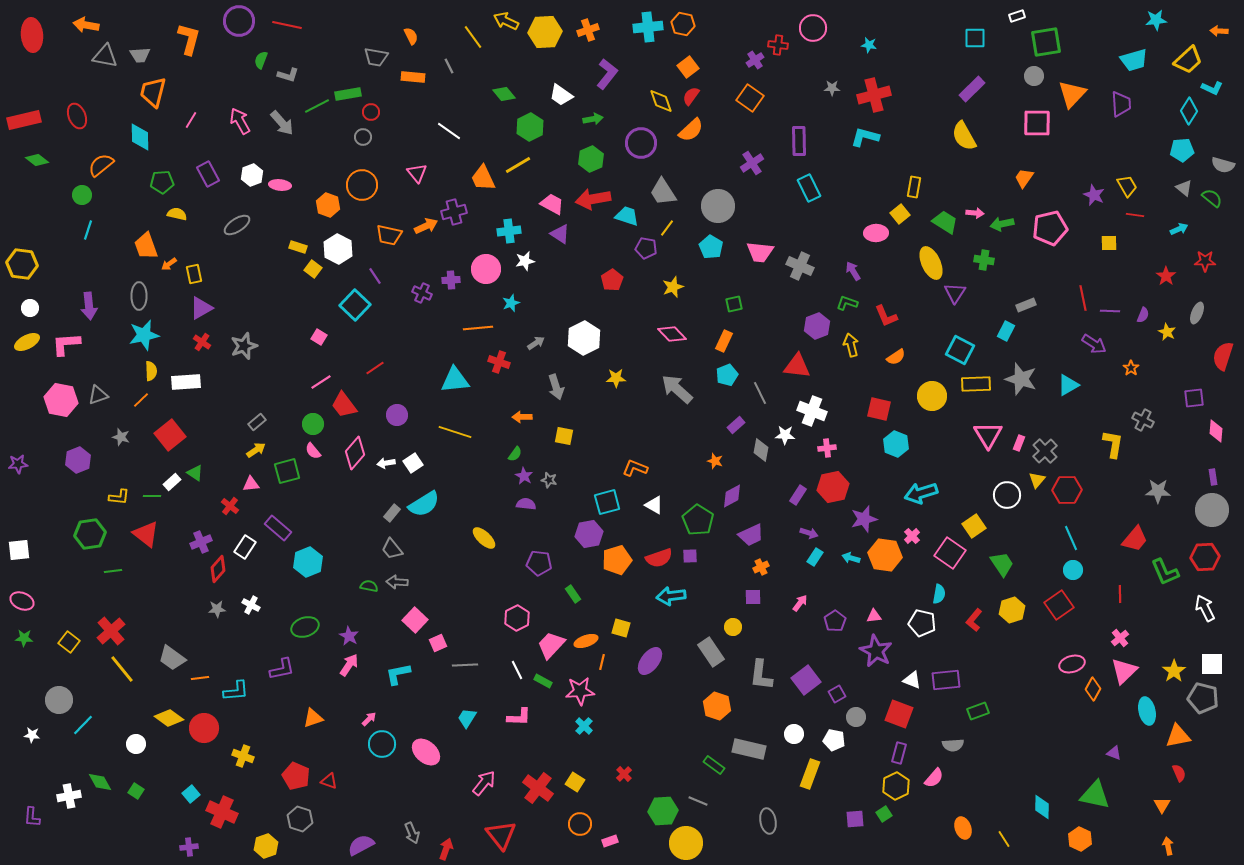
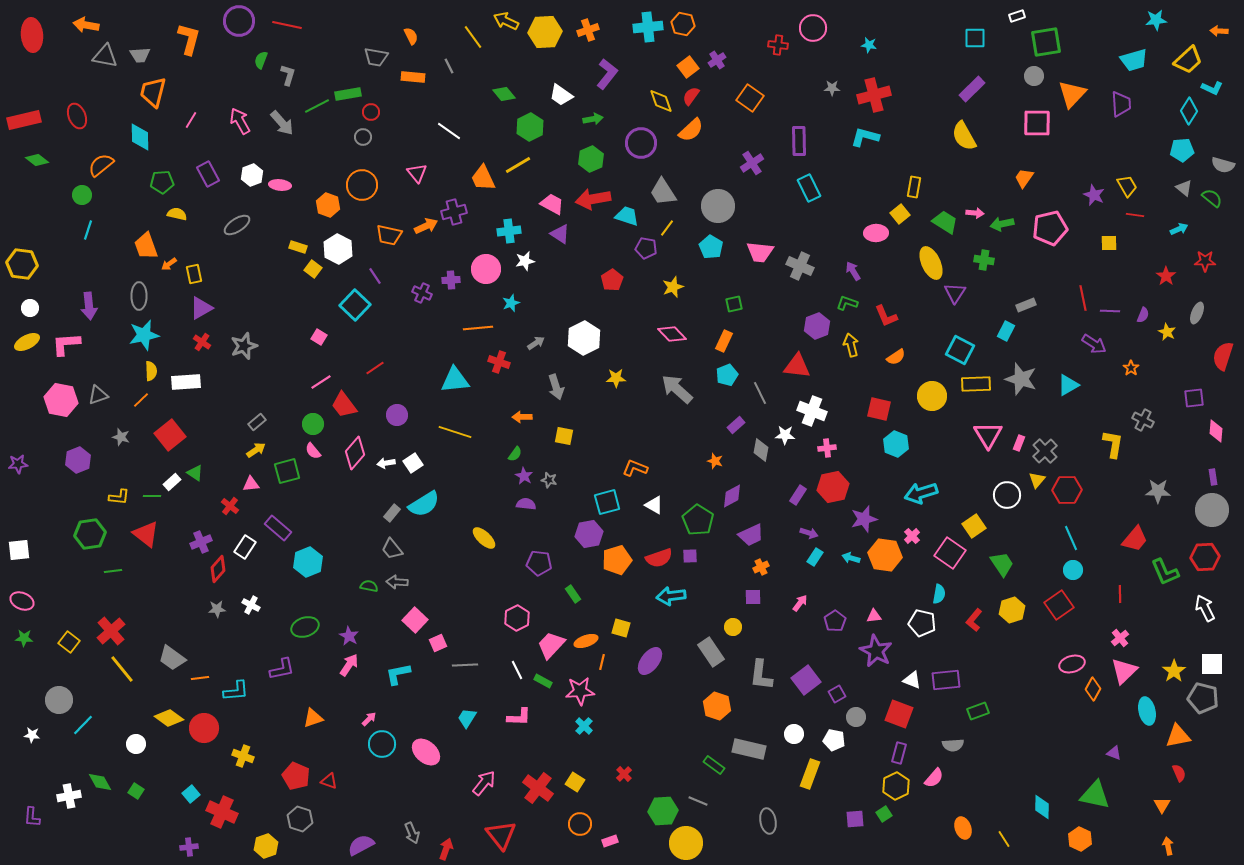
purple cross at (755, 60): moved 38 px left
gray L-shape at (288, 75): rotated 90 degrees counterclockwise
